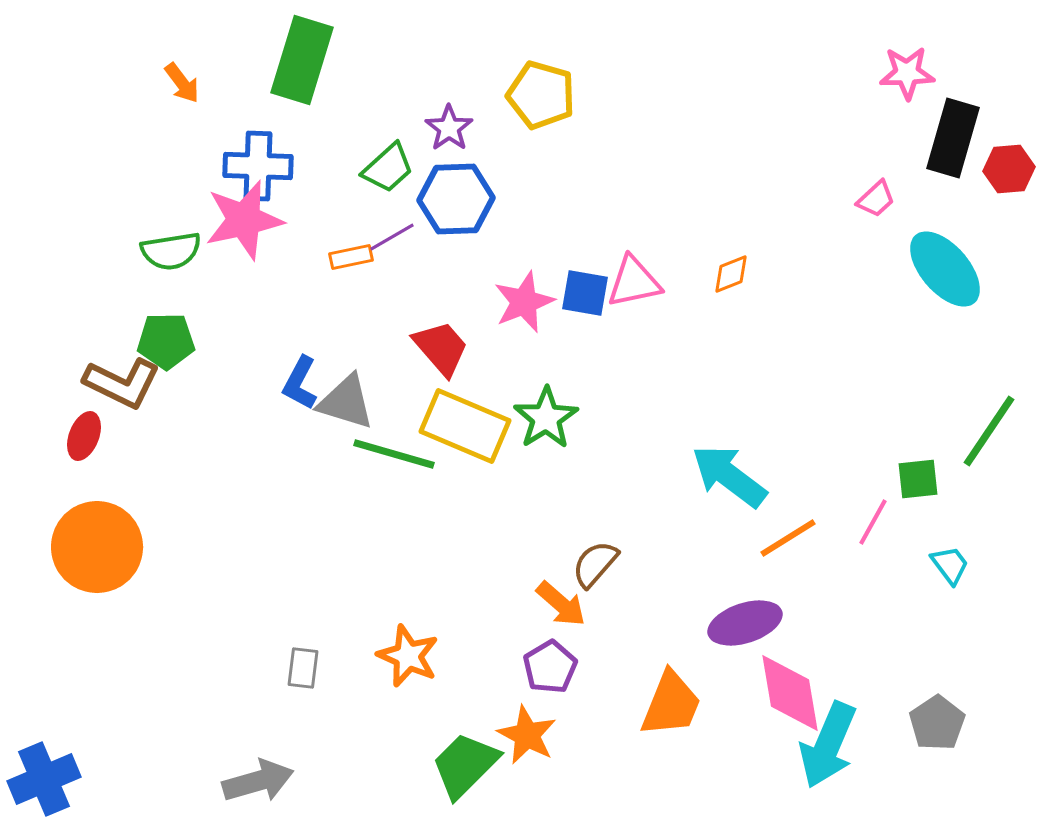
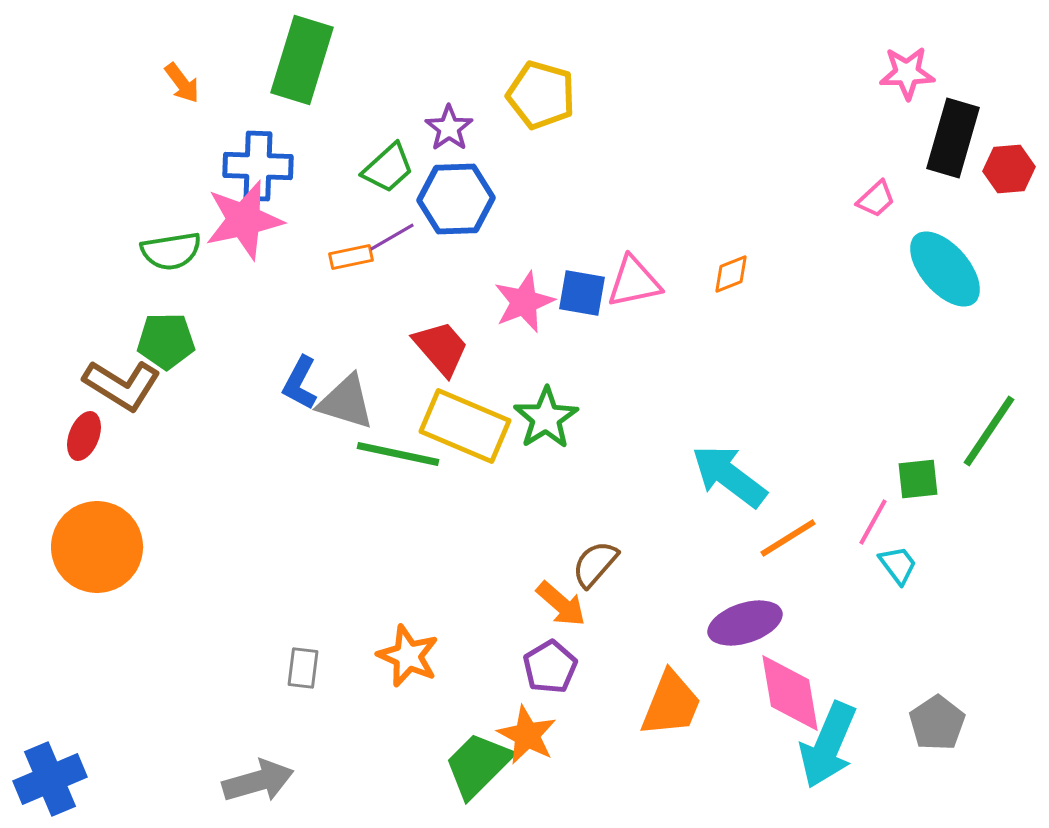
blue square at (585, 293): moved 3 px left
brown L-shape at (122, 383): moved 2 px down; rotated 6 degrees clockwise
green line at (394, 454): moved 4 px right; rotated 4 degrees counterclockwise
cyan trapezoid at (950, 565): moved 52 px left
green trapezoid at (465, 765): moved 13 px right
blue cross at (44, 779): moved 6 px right
